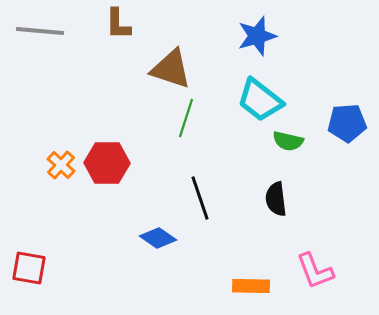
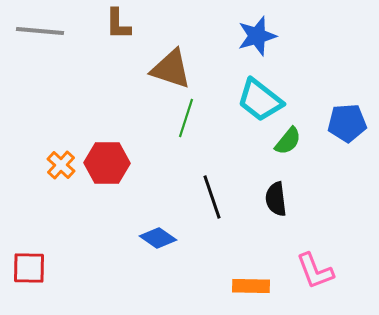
green semicircle: rotated 64 degrees counterclockwise
black line: moved 12 px right, 1 px up
red square: rotated 9 degrees counterclockwise
